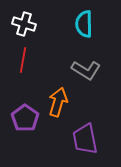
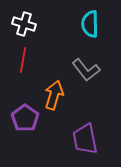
cyan semicircle: moved 6 px right
gray L-shape: rotated 20 degrees clockwise
orange arrow: moved 4 px left, 7 px up
